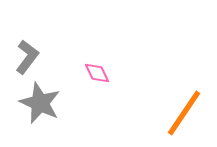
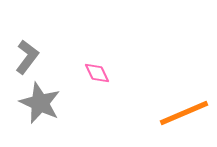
orange line: rotated 33 degrees clockwise
